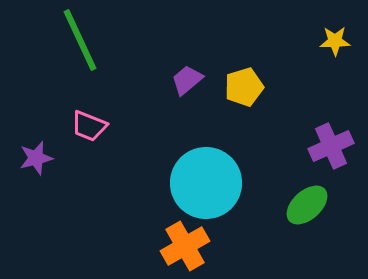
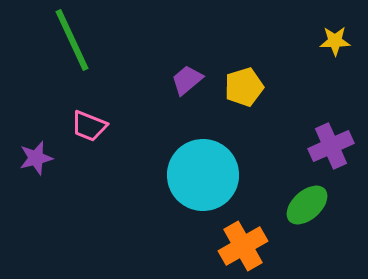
green line: moved 8 px left
cyan circle: moved 3 px left, 8 px up
orange cross: moved 58 px right
